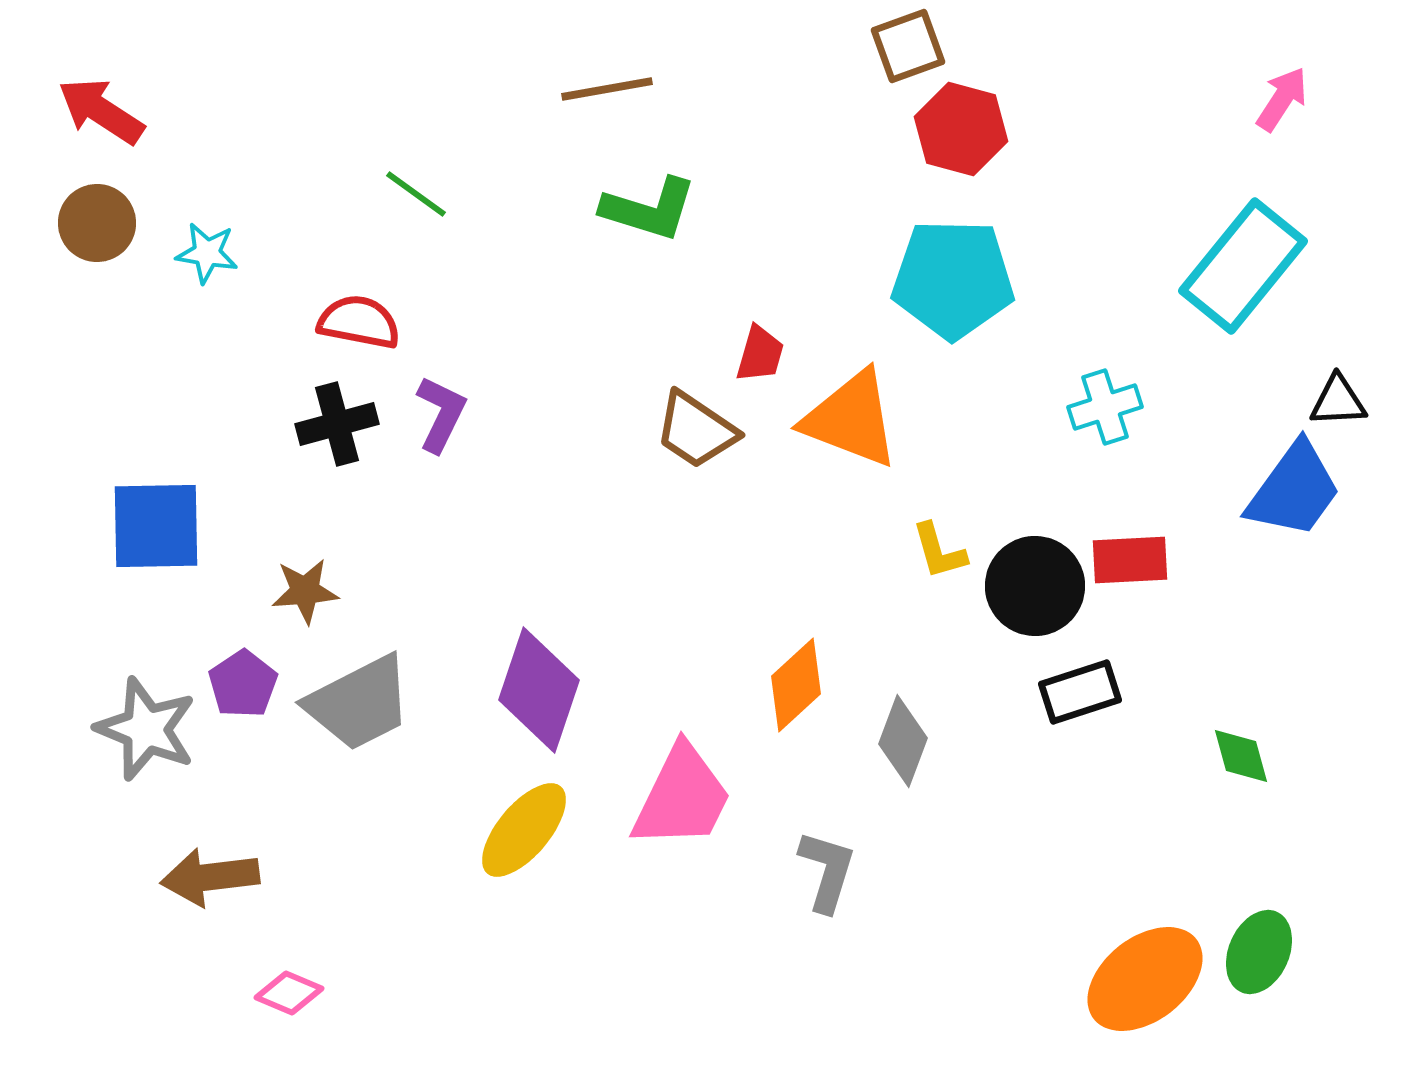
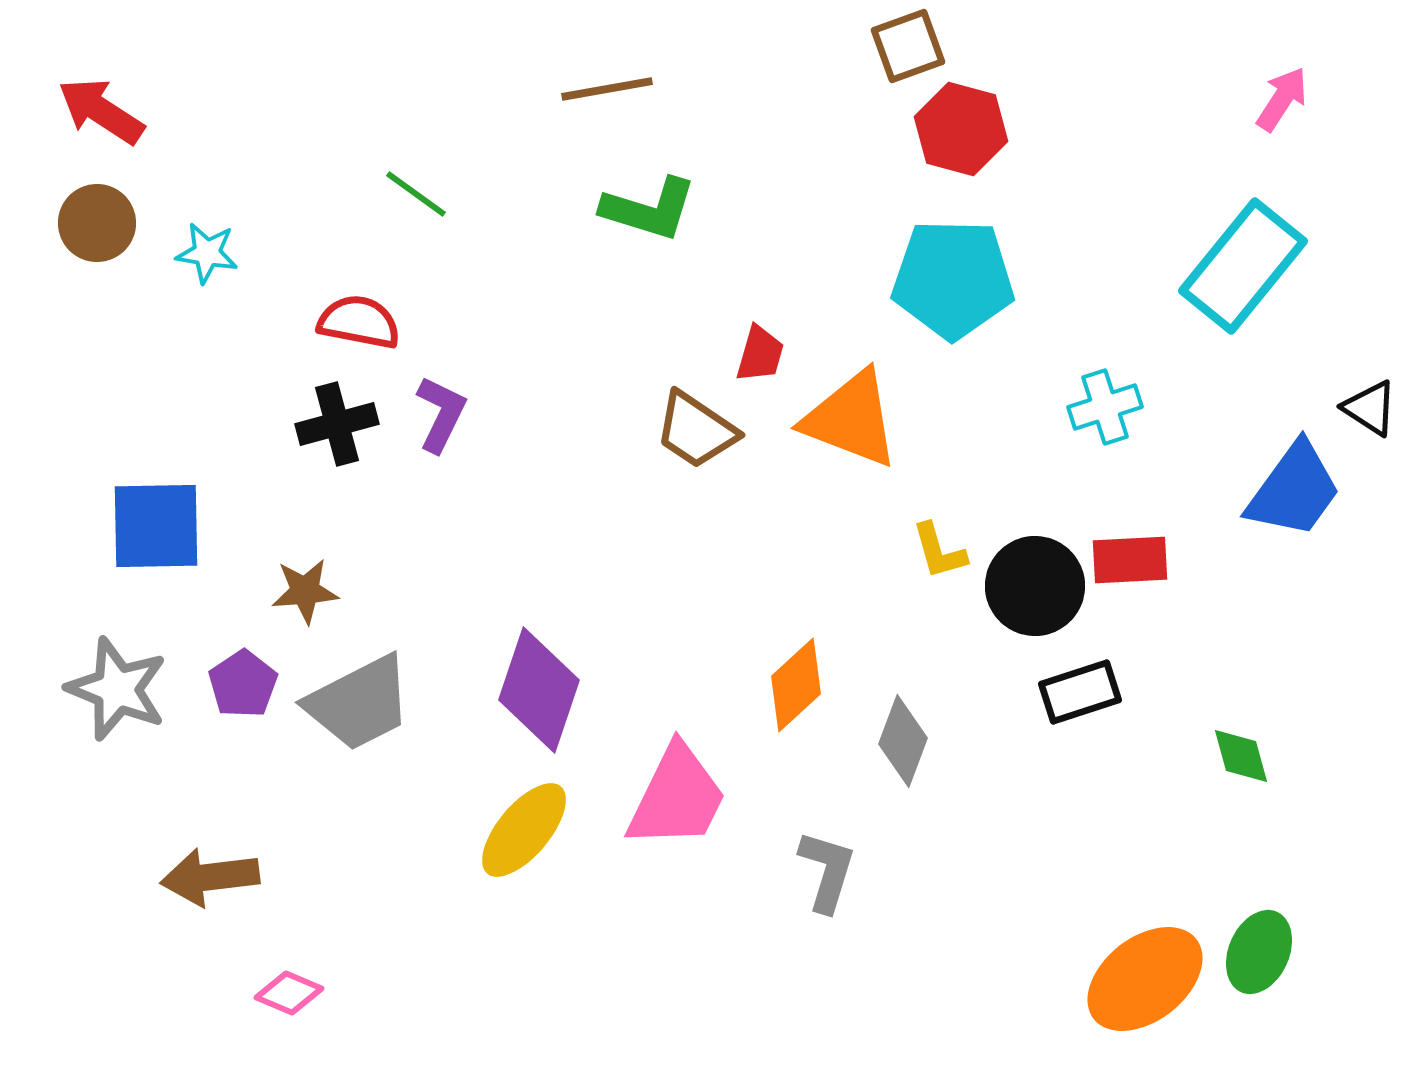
black triangle: moved 32 px right, 7 px down; rotated 36 degrees clockwise
gray star: moved 29 px left, 40 px up
pink trapezoid: moved 5 px left
